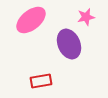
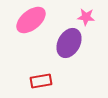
pink star: rotated 18 degrees clockwise
purple ellipse: moved 1 px up; rotated 52 degrees clockwise
